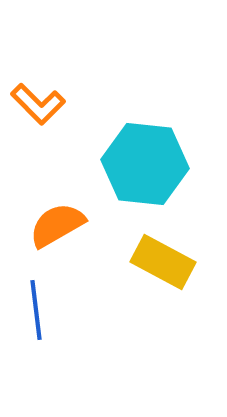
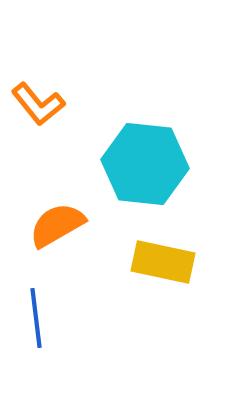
orange L-shape: rotated 6 degrees clockwise
yellow rectangle: rotated 16 degrees counterclockwise
blue line: moved 8 px down
